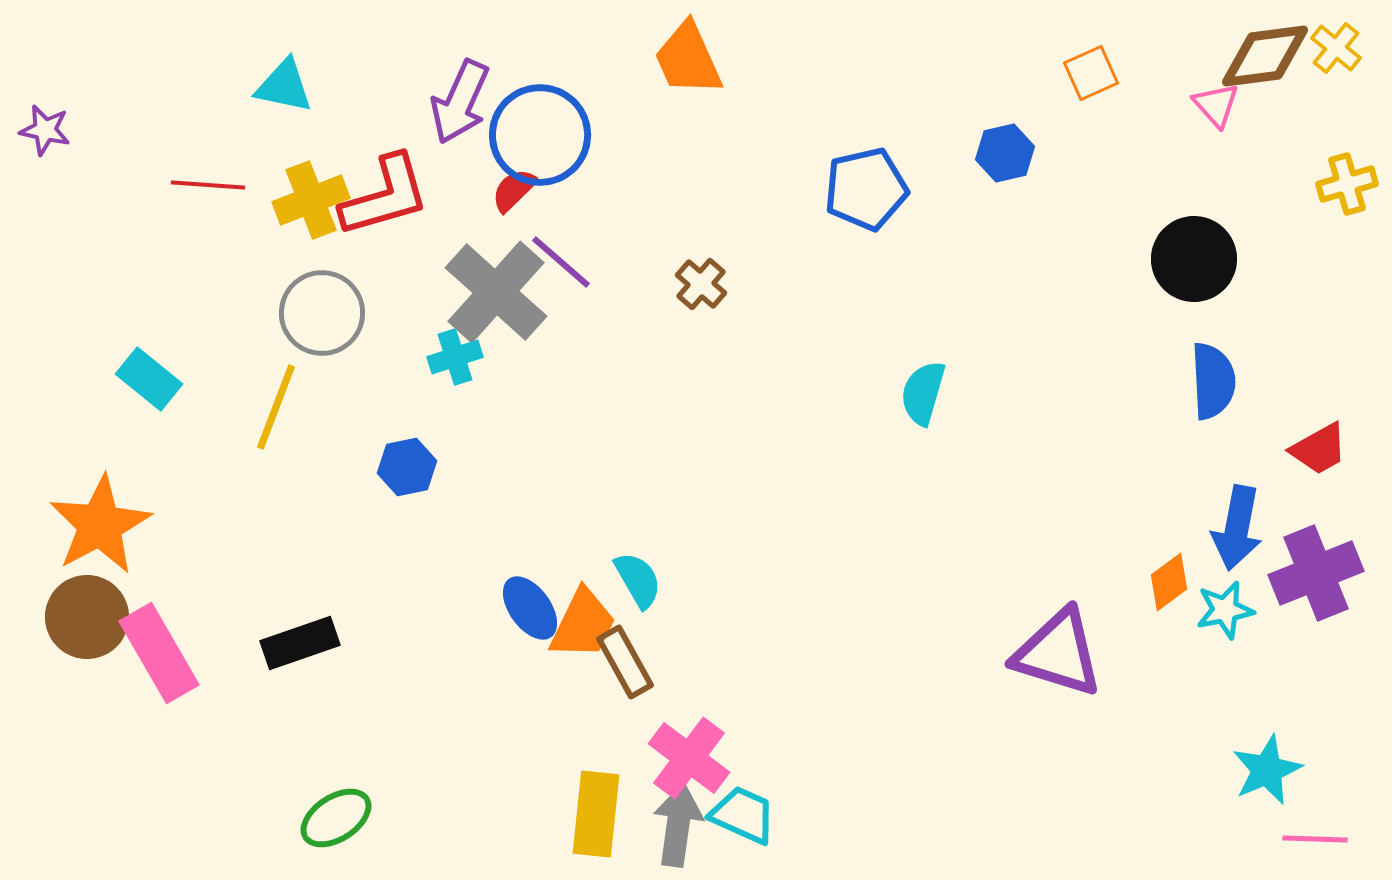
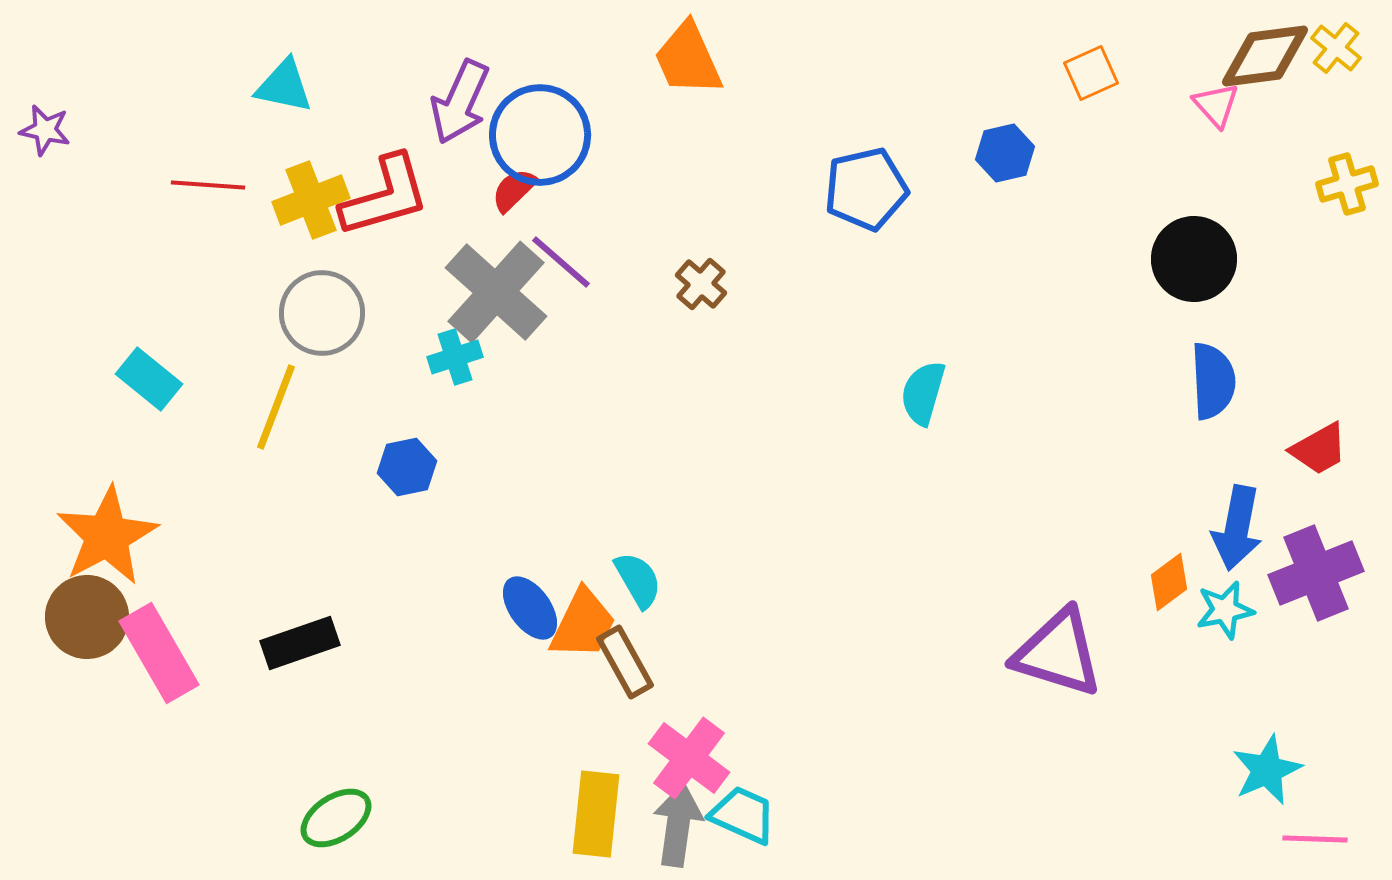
orange star at (100, 525): moved 7 px right, 11 px down
